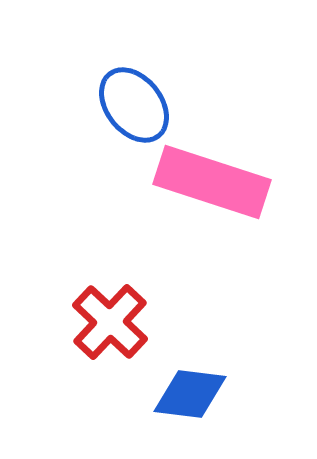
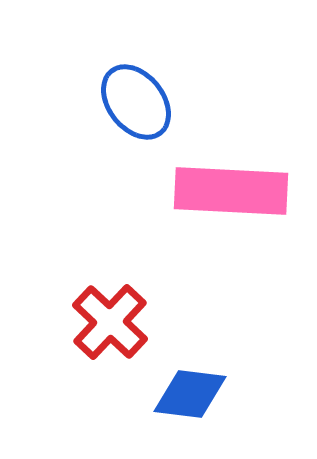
blue ellipse: moved 2 px right, 3 px up
pink rectangle: moved 19 px right, 9 px down; rotated 15 degrees counterclockwise
